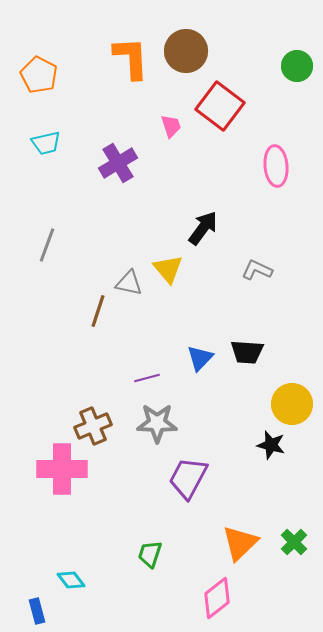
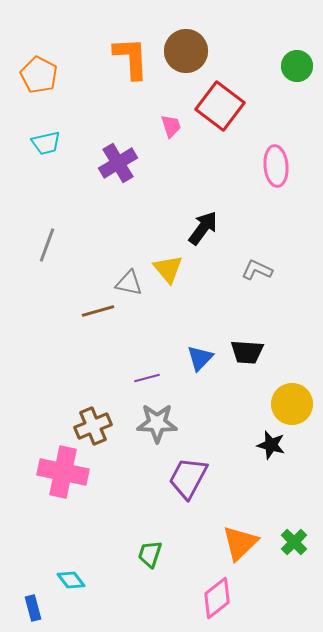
brown line: rotated 56 degrees clockwise
pink cross: moved 1 px right, 3 px down; rotated 12 degrees clockwise
blue rectangle: moved 4 px left, 3 px up
